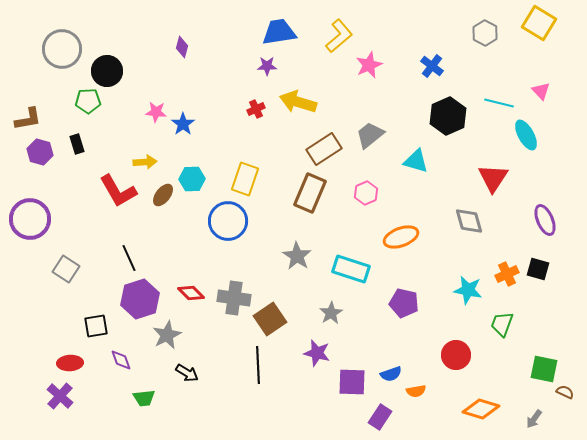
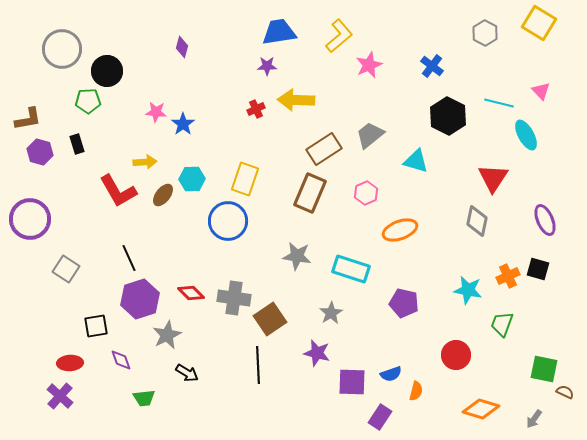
yellow arrow at (298, 102): moved 2 px left, 2 px up; rotated 15 degrees counterclockwise
black hexagon at (448, 116): rotated 9 degrees counterclockwise
gray diamond at (469, 221): moved 8 px right; rotated 28 degrees clockwise
orange ellipse at (401, 237): moved 1 px left, 7 px up
gray star at (297, 256): rotated 24 degrees counterclockwise
orange cross at (507, 274): moved 1 px right, 2 px down
orange semicircle at (416, 391): rotated 66 degrees counterclockwise
